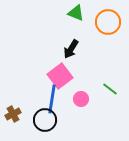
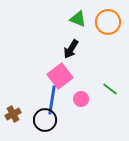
green triangle: moved 2 px right, 6 px down
blue line: moved 1 px down
